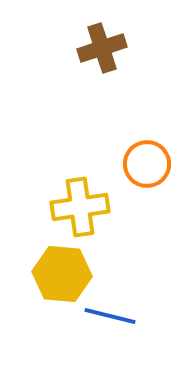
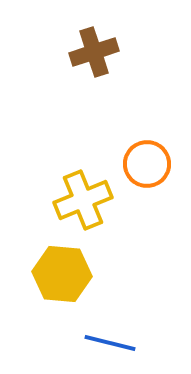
brown cross: moved 8 px left, 4 px down
yellow cross: moved 3 px right, 7 px up; rotated 14 degrees counterclockwise
blue line: moved 27 px down
